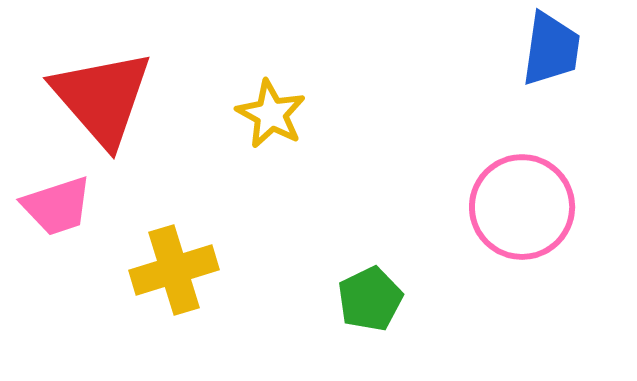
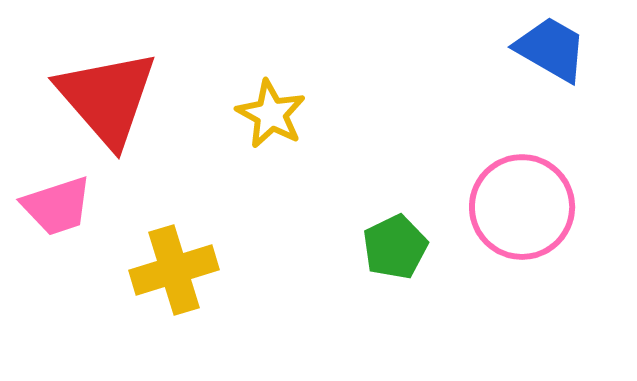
blue trapezoid: rotated 68 degrees counterclockwise
red triangle: moved 5 px right
green pentagon: moved 25 px right, 52 px up
